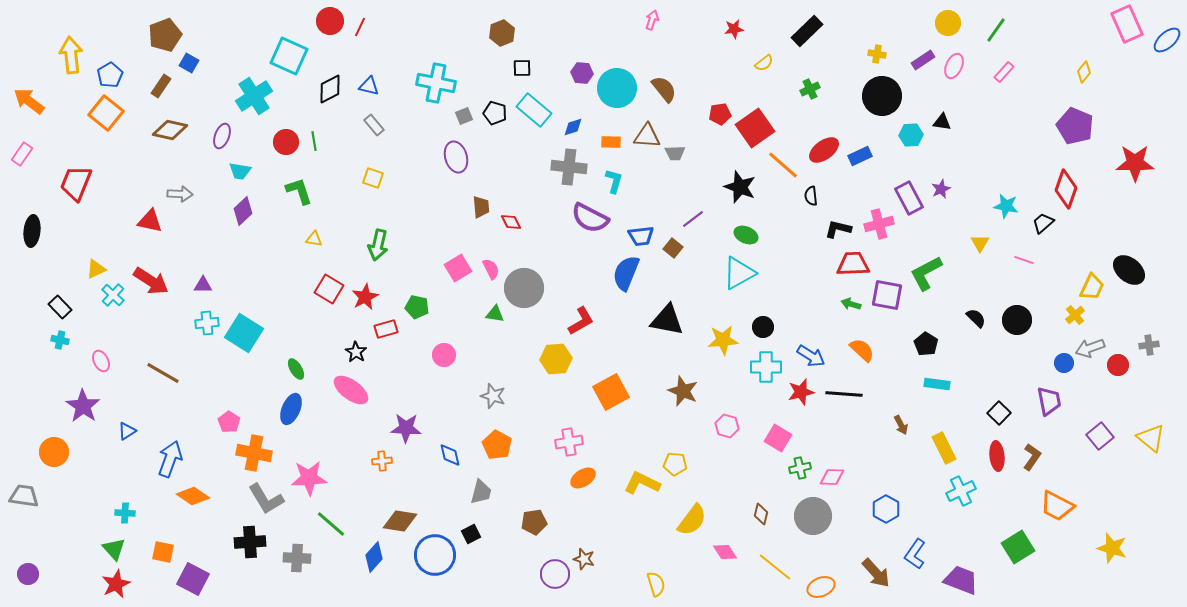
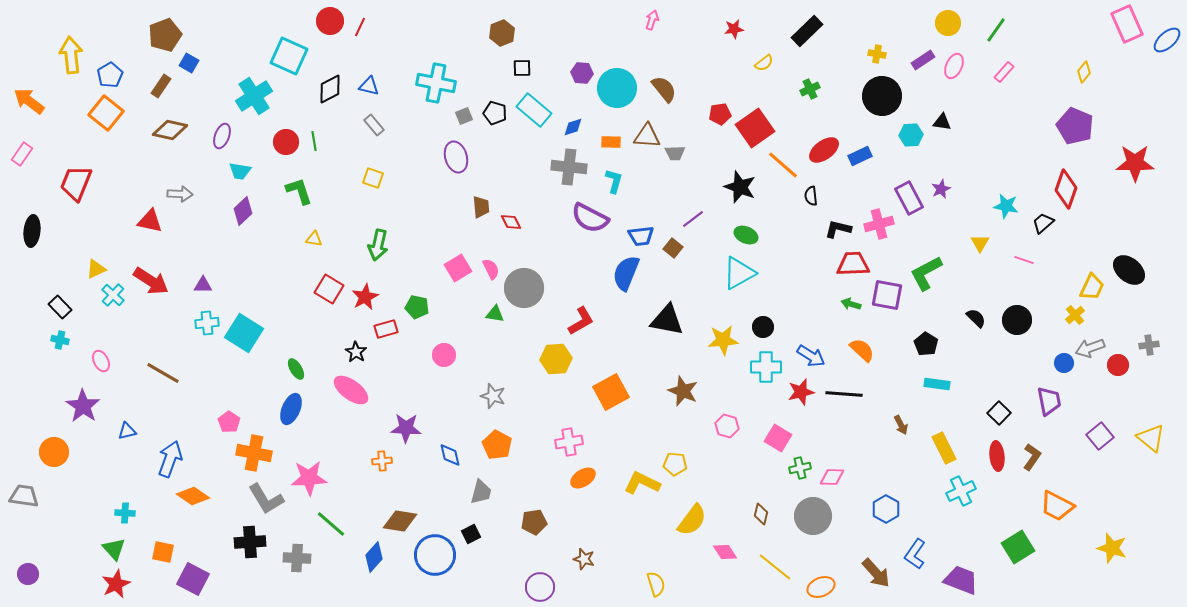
blue triangle at (127, 431): rotated 18 degrees clockwise
purple circle at (555, 574): moved 15 px left, 13 px down
